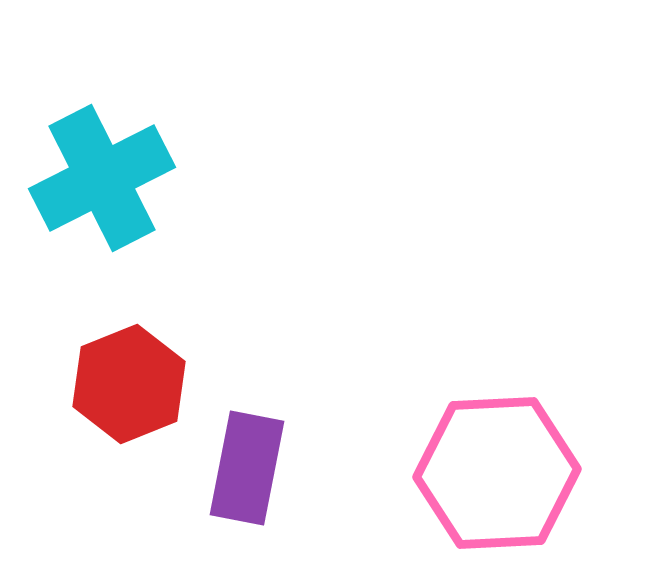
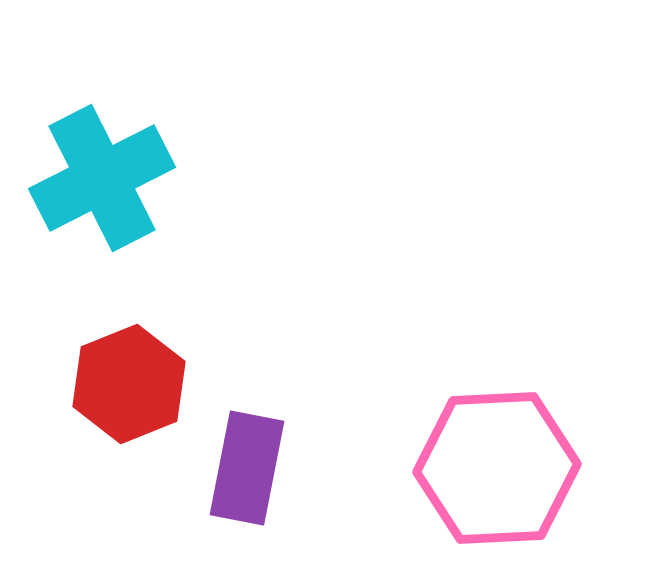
pink hexagon: moved 5 px up
